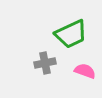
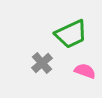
gray cross: moved 3 px left; rotated 30 degrees counterclockwise
